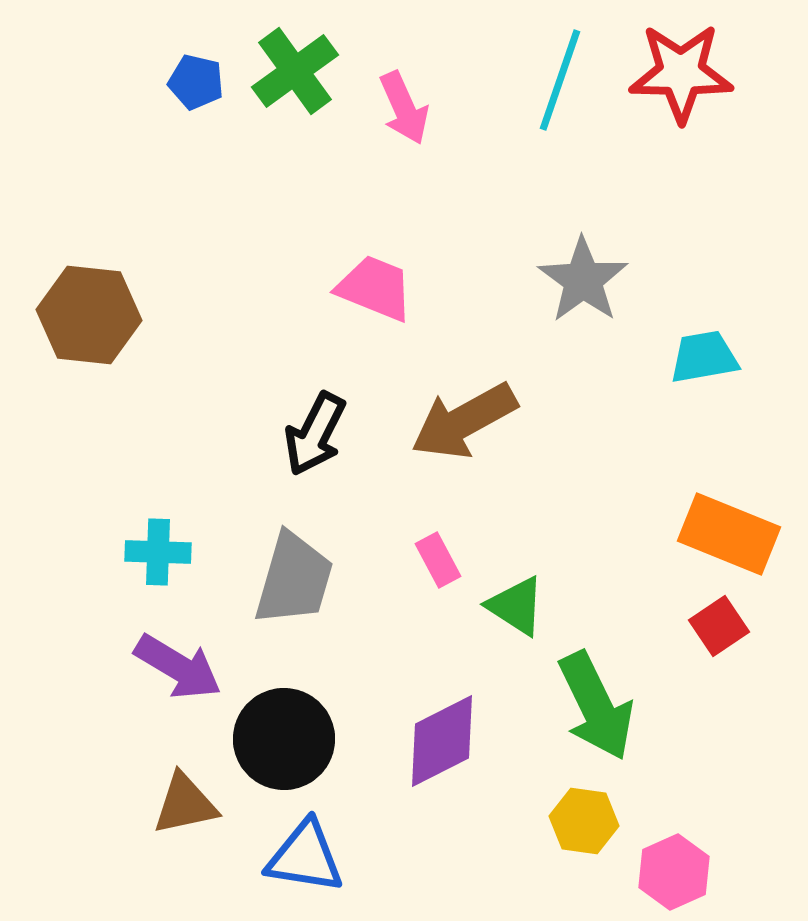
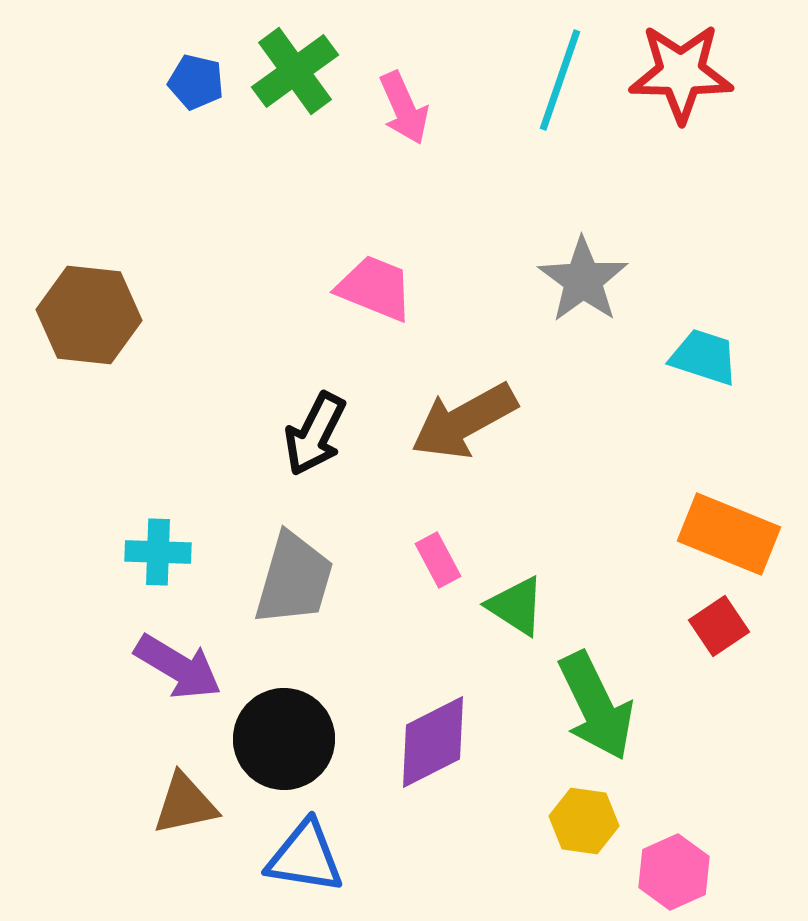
cyan trapezoid: rotated 28 degrees clockwise
purple diamond: moved 9 px left, 1 px down
